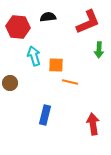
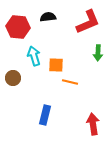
green arrow: moved 1 px left, 3 px down
brown circle: moved 3 px right, 5 px up
